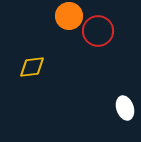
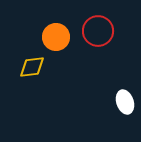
orange circle: moved 13 px left, 21 px down
white ellipse: moved 6 px up
